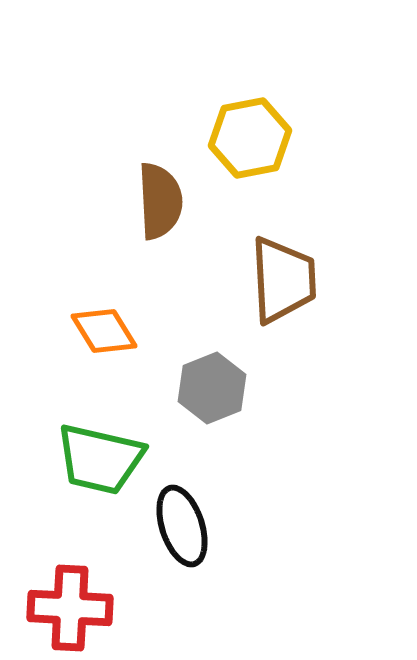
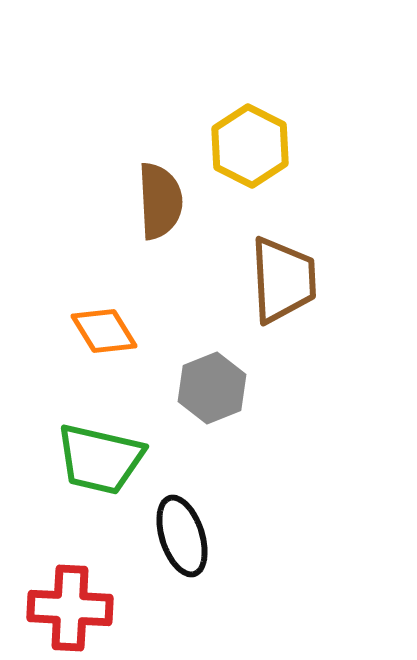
yellow hexagon: moved 8 px down; rotated 22 degrees counterclockwise
black ellipse: moved 10 px down
